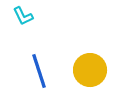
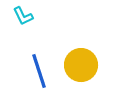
yellow circle: moved 9 px left, 5 px up
